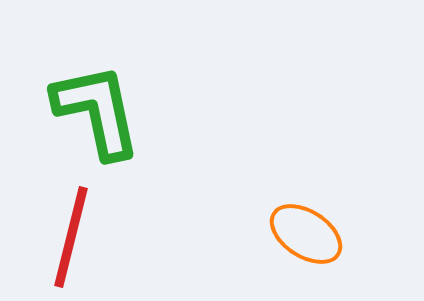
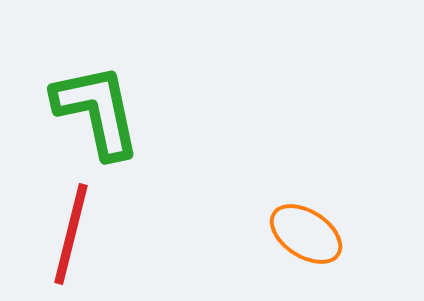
red line: moved 3 px up
